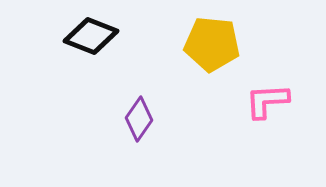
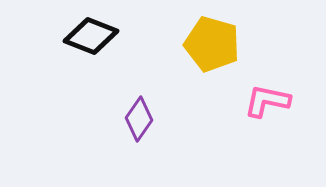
yellow pentagon: rotated 10 degrees clockwise
pink L-shape: rotated 15 degrees clockwise
